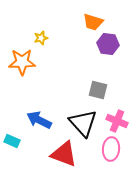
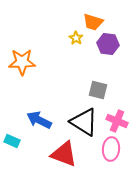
yellow star: moved 35 px right; rotated 24 degrees counterclockwise
black triangle: moved 1 px right, 1 px up; rotated 16 degrees counterclockwise
